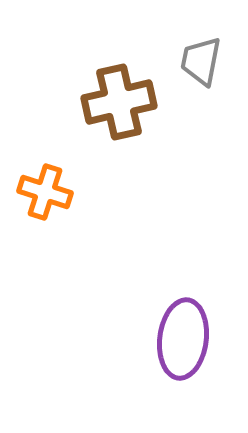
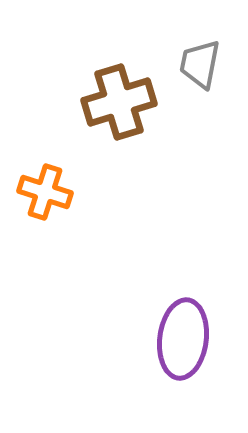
gray trapezoid: moved 1 px left, 3 px down
brown cross: rotated 4 degrees counterclockwise
